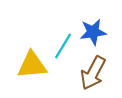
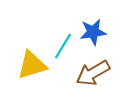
yellow triangle: rotated 12 degrees counterclockwise
brown arrow: rotated 32 degrees clockwise
